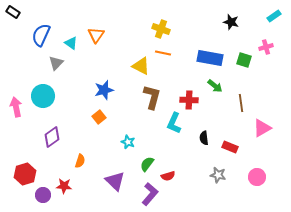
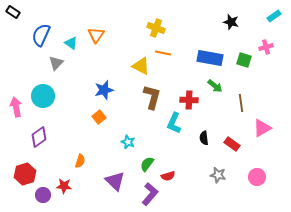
yellow cross: moved 5 px left, 1 px up
purple diamond: moved 13 px left
red rectangle: moved 2 px right, 3 px up; rotated 14 degrees clockwise
